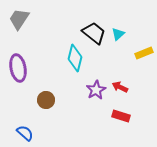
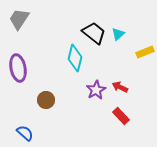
yellow rectangle: moved 1 px right, 1 px up
red rectangle: rotated 30 degrees clockwise
